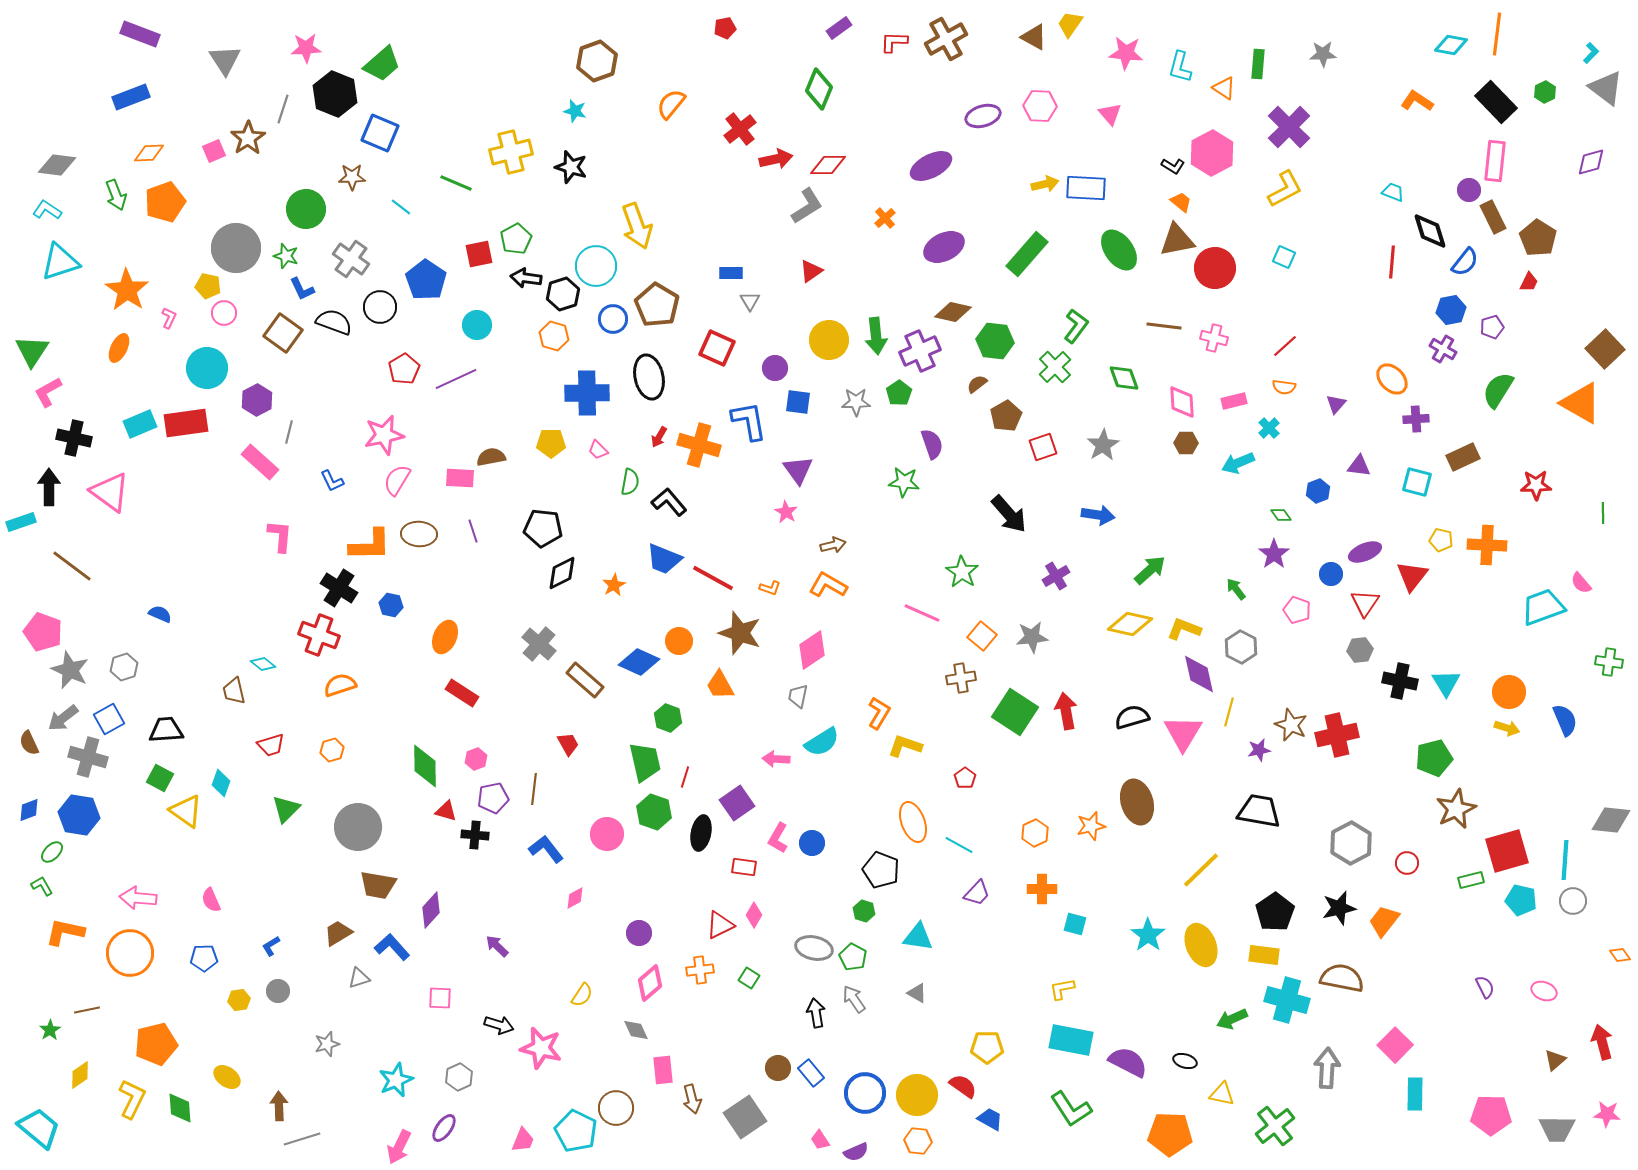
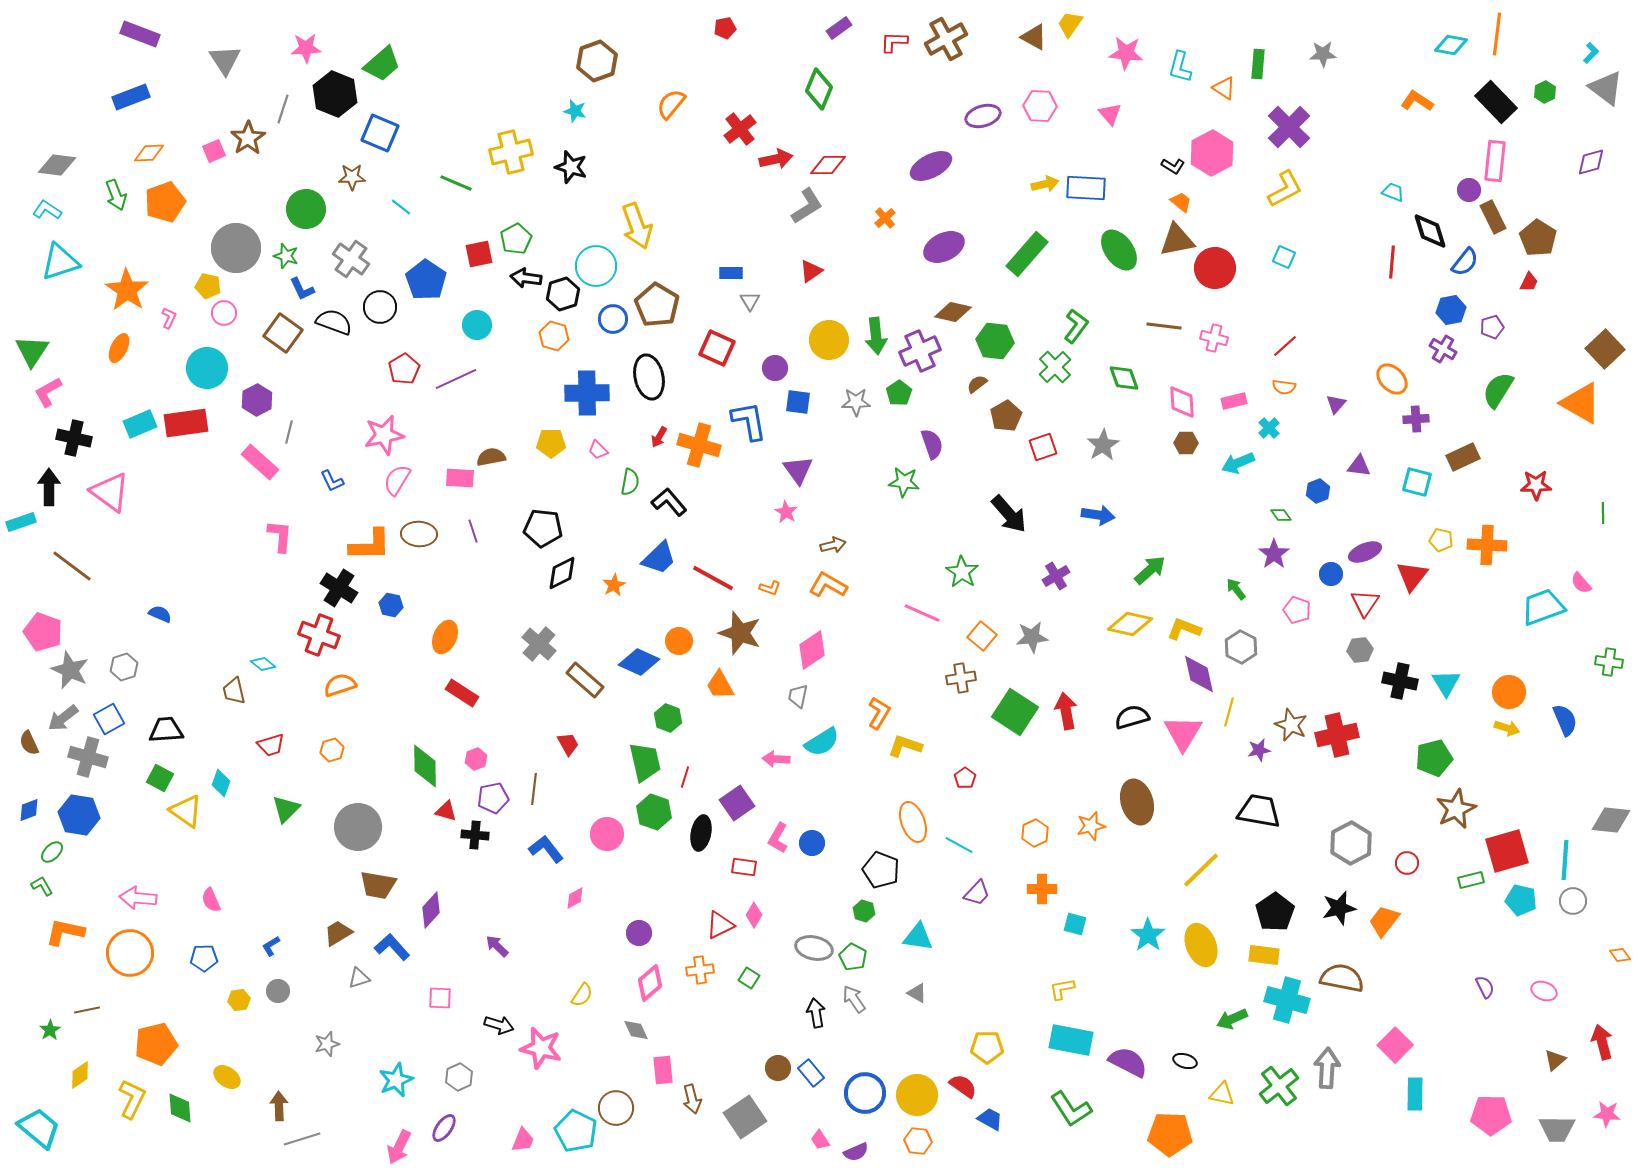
blue trapezoid at (664, 559): moved 5 px left, 1 px up; rotated 66 degrees counterclockwise
green cross at (1275, 1126): moved 4 px right, 40 px up
